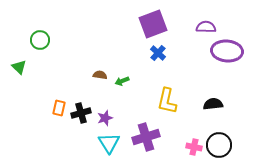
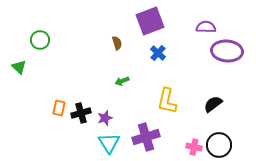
purple square: moved 3 px left, 3 px up
brown semicircle: moved 17 px right, 32 px up; rotated 64 degrees clockwise
black semicircle: rotated 30 degrees counterclockwise
